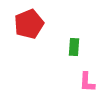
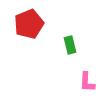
green rectangle: moved 4 px left, 2 px up; rotated 18 degrees counterclockwise
